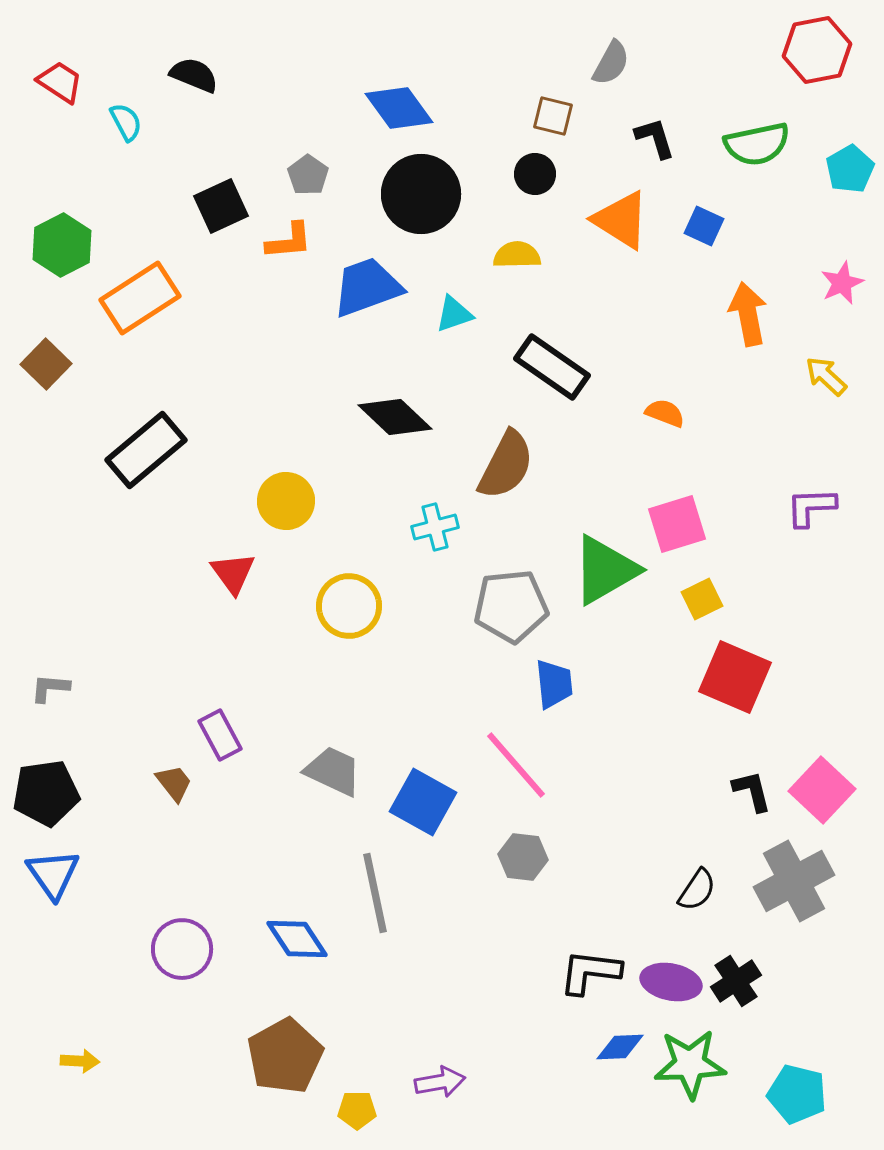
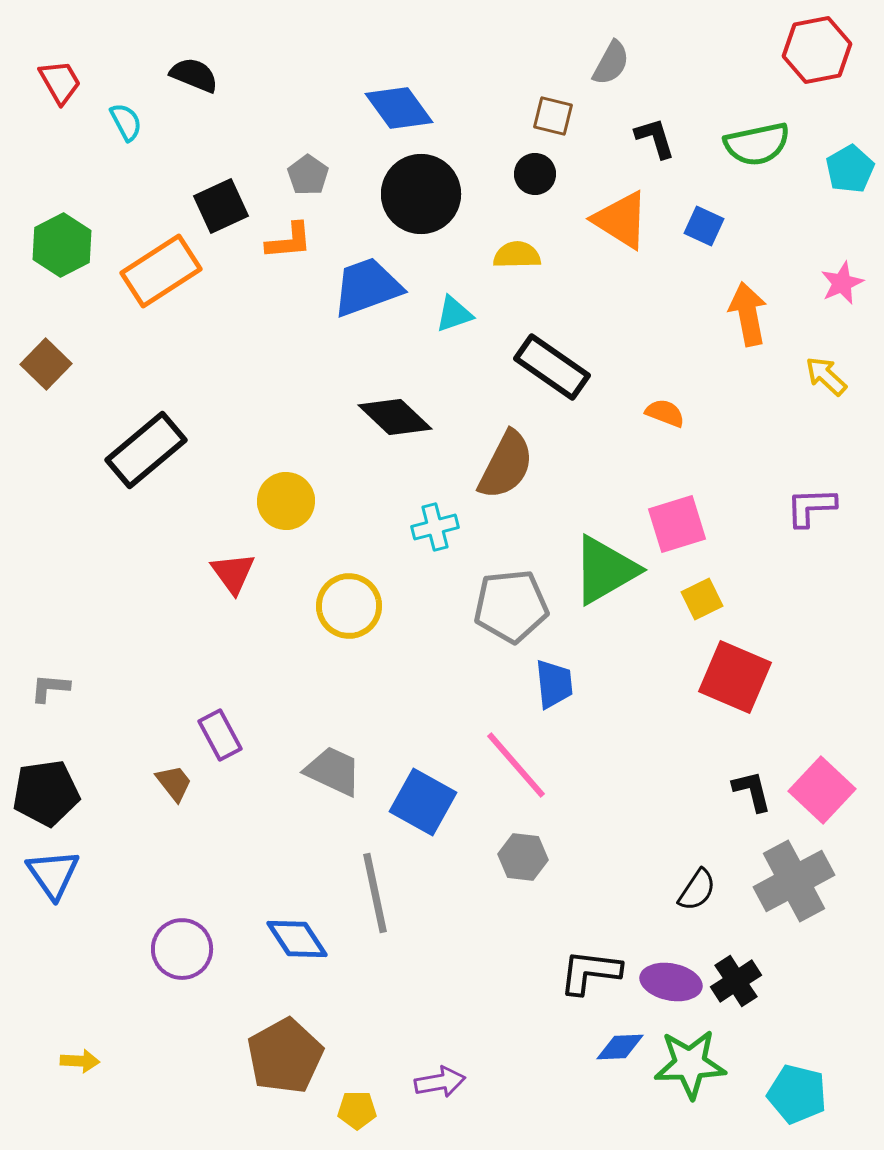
red trapezoid at (60, 82): rotated 27 degrees clockwise
orange rectangle at (140, 298): moved 21 px right, 27 px up
